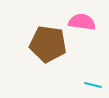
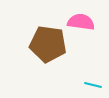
pink semicircle: moved 1 px left
